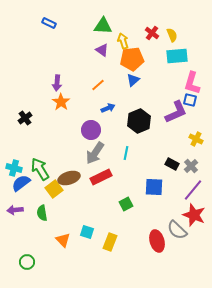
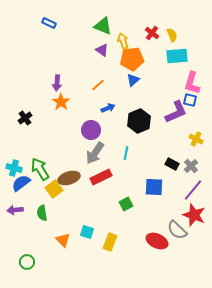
green triangle at (103, 26): rotated 18 degrees clockwise
red ellipse at (157, 241): rotated 50 degrees counterclockwise
